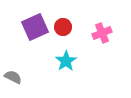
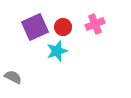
pink cross: moved 7 px left, 9 px up
cyan star: moved 9 px left, 10 px up; rotated 15 degrees clockwise
